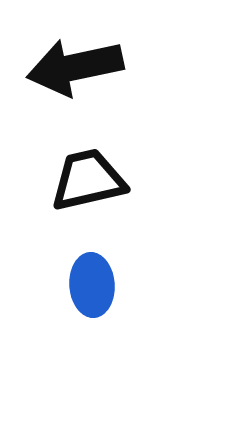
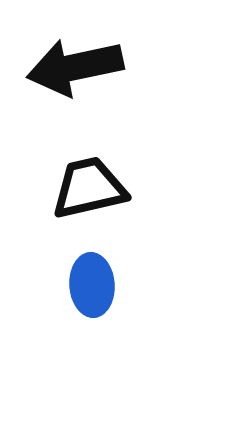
black trapezoid: moved 1 px right, 8 px down
